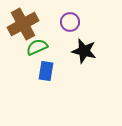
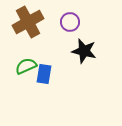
brown cross: moved 5 px right, 2 px up
green semicircle: moved 11 px left, 19 px down
blue rectangle: moved 2 px left, 3 px down
